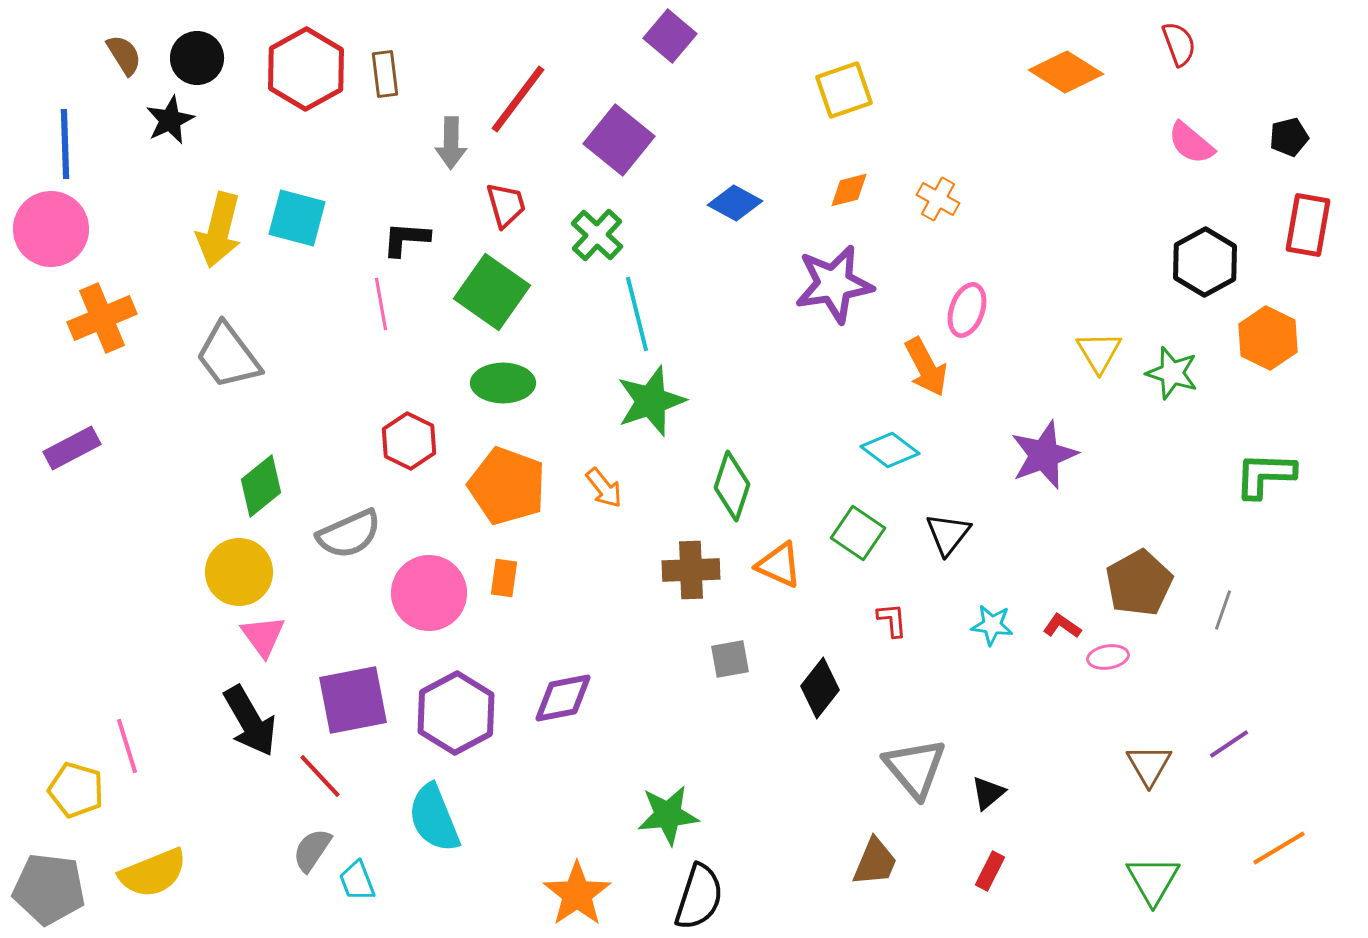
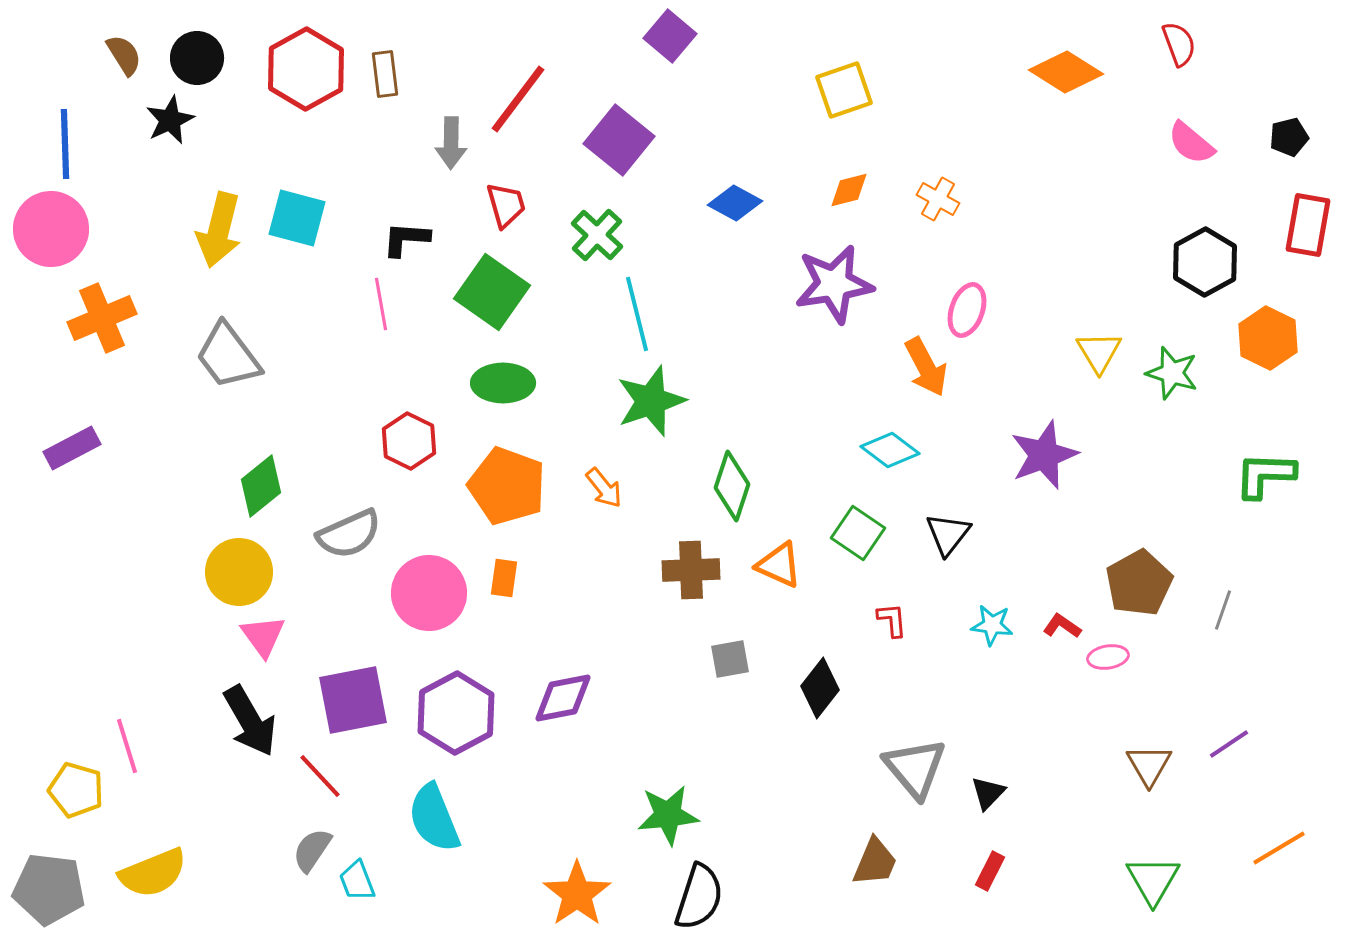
black triangle at (988, 793): rotated 6 degrees counterclockwise
